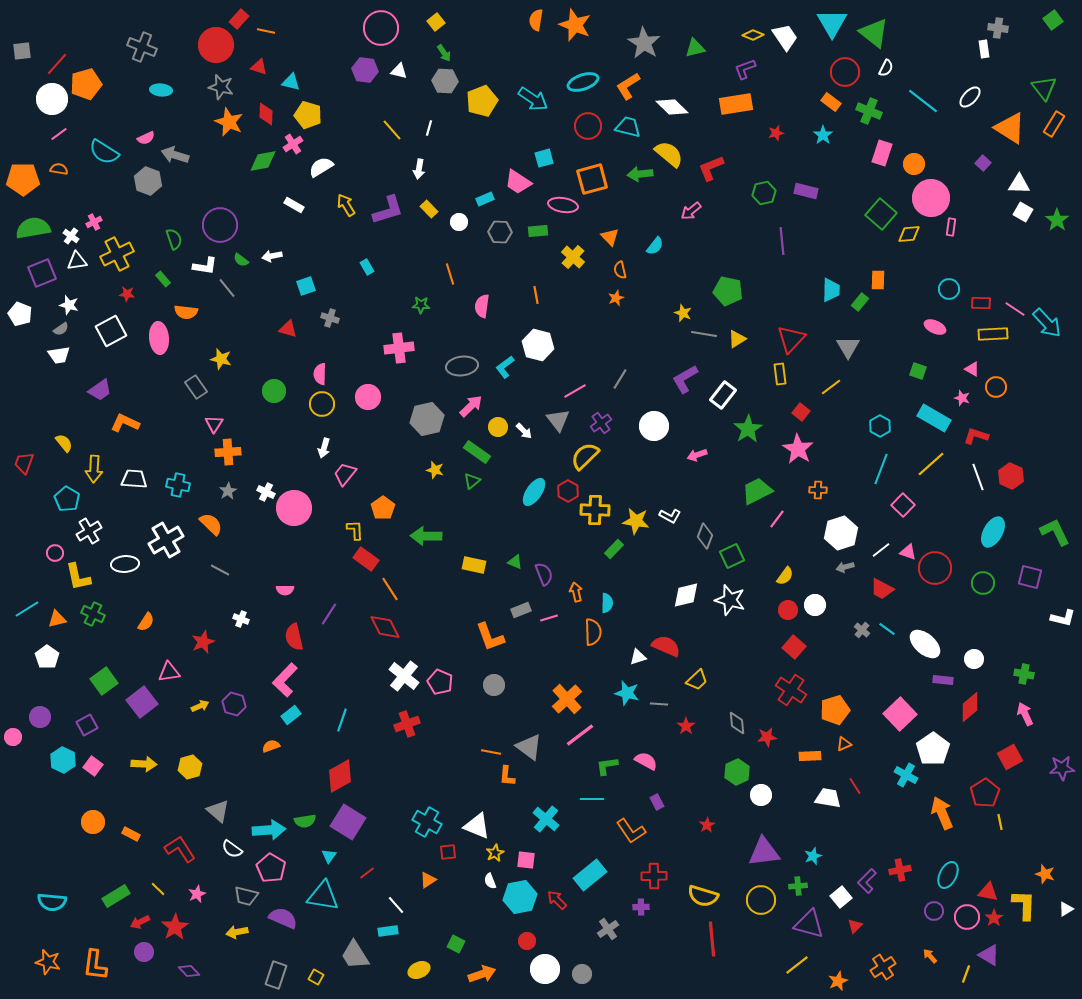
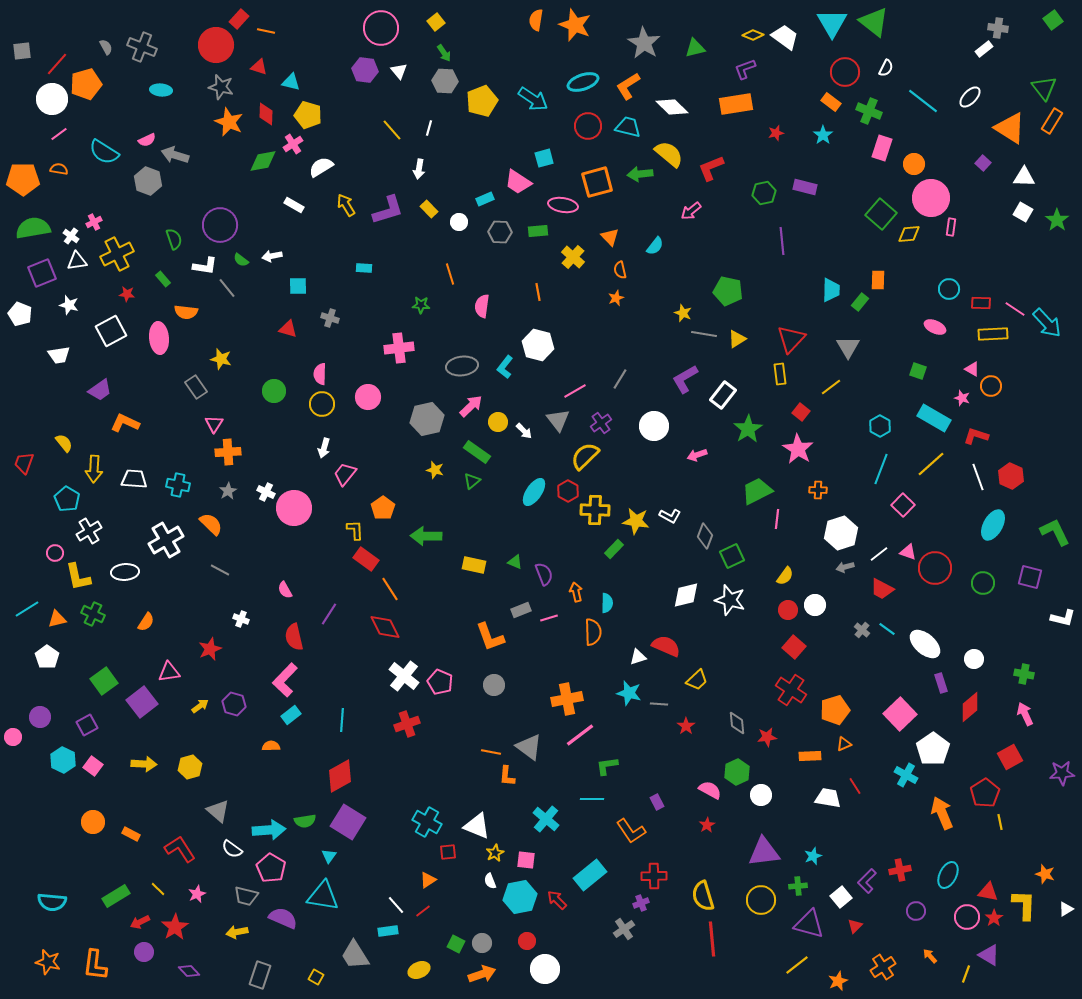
green triangle at (874, 33): moved 11 px up
white trapezoid at (785, 37): rotated 20 degrees counterclockwise
white rectangle at (984, 49): rotated 60 degrees clockwise
white triangle at (399, 71): rotated 36 degrees clockwise
orange rectangle at (1054, 124): moved 2 px left, 3 px up
pink semicircle at (146, 138): moved 1 px right, 2 px down
pink rectangle at (882, 153): moved 5 px up
orange square at (592, 179): moved 5 px right, 3 px down
white triangle at (1019, 184): moved 5 px right, 7 px up
purple rectangle at (806, 191): moved 1 px left, 4 px up
cyan rectangle at (367, 267): moved 3 px left, 1 px down; rotated 56 degrees counterclockwise
cyan square at (306, 286): moved 8 px left; rotated 18 degrees clockwise
orange line at (536, 295): moved 2 px right, 3 px up
gray semicircle at (61, 329): moved 45 px right, 282 px up; rotated 84 degrees counterclockwise
cyan L-shape at (505, 367): rotated 15 degrees counterclockwise
orange circle at (996, 387): moved 5 px left, 1 px up
yellow circle at (498, 427): moved 5 px up
pink line at (777, 519): rotated 30 degrees counterclockwise
cyan ellipse at (993, 532): moved 7 px up
white line at (881, 550): moved 2 px left, 4 px down
white ellipse at (125, 564): moved 8 px down
pink semicircle at (285, 590): rotated 60 degrees clockwise
red star at (203, 642): moved 7 px right, 7 px down
purple rectangle at (943, 680): moved 2 px left, 3 px down; rotated 66 degrees clockwise
cyan star at (627, 693): moved 2 px right
orange cross at (567, 699): rotated 32 degrees clockwise
yellow arrow at (200, 706): rotated 12 degrees counterclockwise
cyan line at (342, 720): rotated 15 degrees counterclockwise
orange semicircle at (271, 746): rotated 18 degrees clockwise
pink semicircle at (646, 761): moved 64 px right, 29 px down
purple star at (1062, 768): moved 5 px down
red line at (367, 873): moved 56 px right, 38 px down
yellow semicircle at (703, 896): rotated 56 degrees clockwise
purple cross at (641, 907): moved 4 px up; rotated 21 degrees counterclockwise
purple circle at (934, 911): moved 18 px left
gray cross at (608, 929): moved 16 px right
gray circle at (582, 974): moved 100 px left, 31 px up
gray rectangle at (276, 975): moved 16 px left
